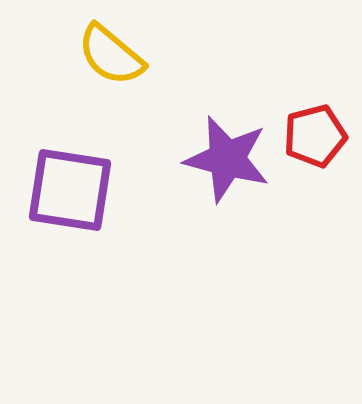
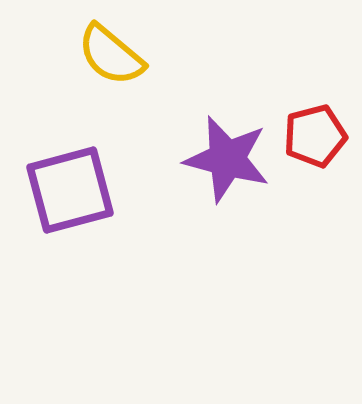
purple square: rotated 24 degrees counterclockwise
